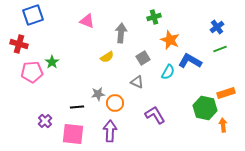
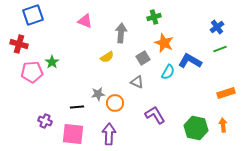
pink triangle: moved 2 px left
orange star: moved 6 px left, 3 px down
green hexagon: moved 9 px left, 20 px down
purple cross: rotated 24 degrees counterclockwise
purple arrow: moved 1 px left, 3 px down
